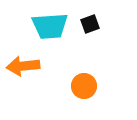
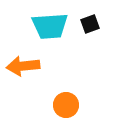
orange circle: moved 18 px left, 19 px down
